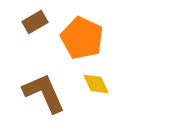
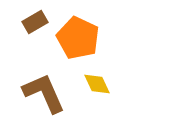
orange pentagon: moved 4 px left
yellow diamond: moved 1 px right
